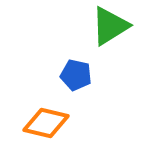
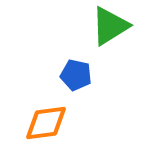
orange diamond: rotated 21 degrees counterclockwise
